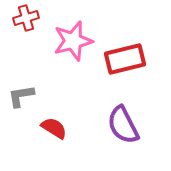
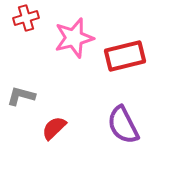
pink star: moved 1 px right, 3 px up
red rectangle: moved 3 px up
gray L-shape: rotated 24 degrees clockwise
red semicircle: rotated 76 degrees counterclockwise
